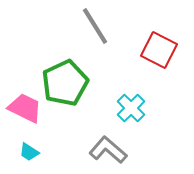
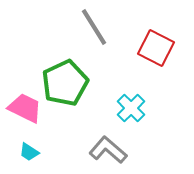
gray line: moved 1 px left, 1 px down
red square: moved 3 px left, 2 px up
